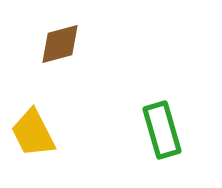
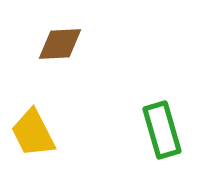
brown diamond: rotated 12 degrees clockwise
